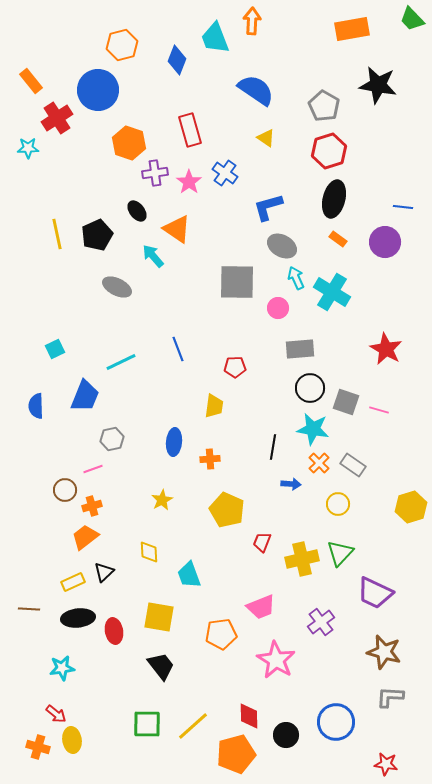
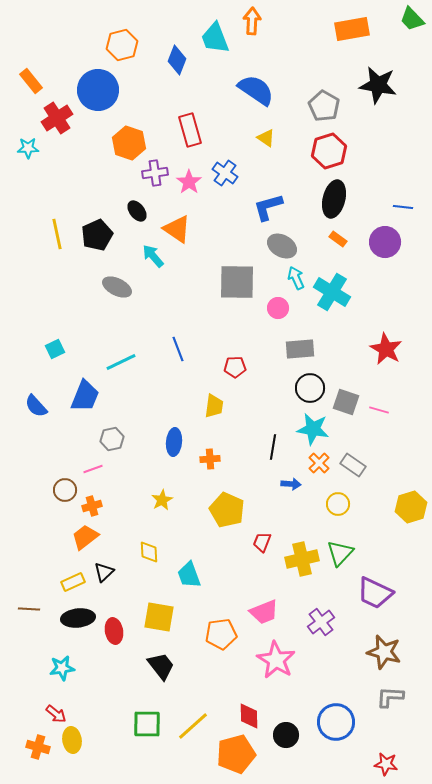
blue semicircle at (36, 406): rotated 40 degrees counterclockwise
pink trapezoid at (261, 607): moved 3 px right, 5 px down
